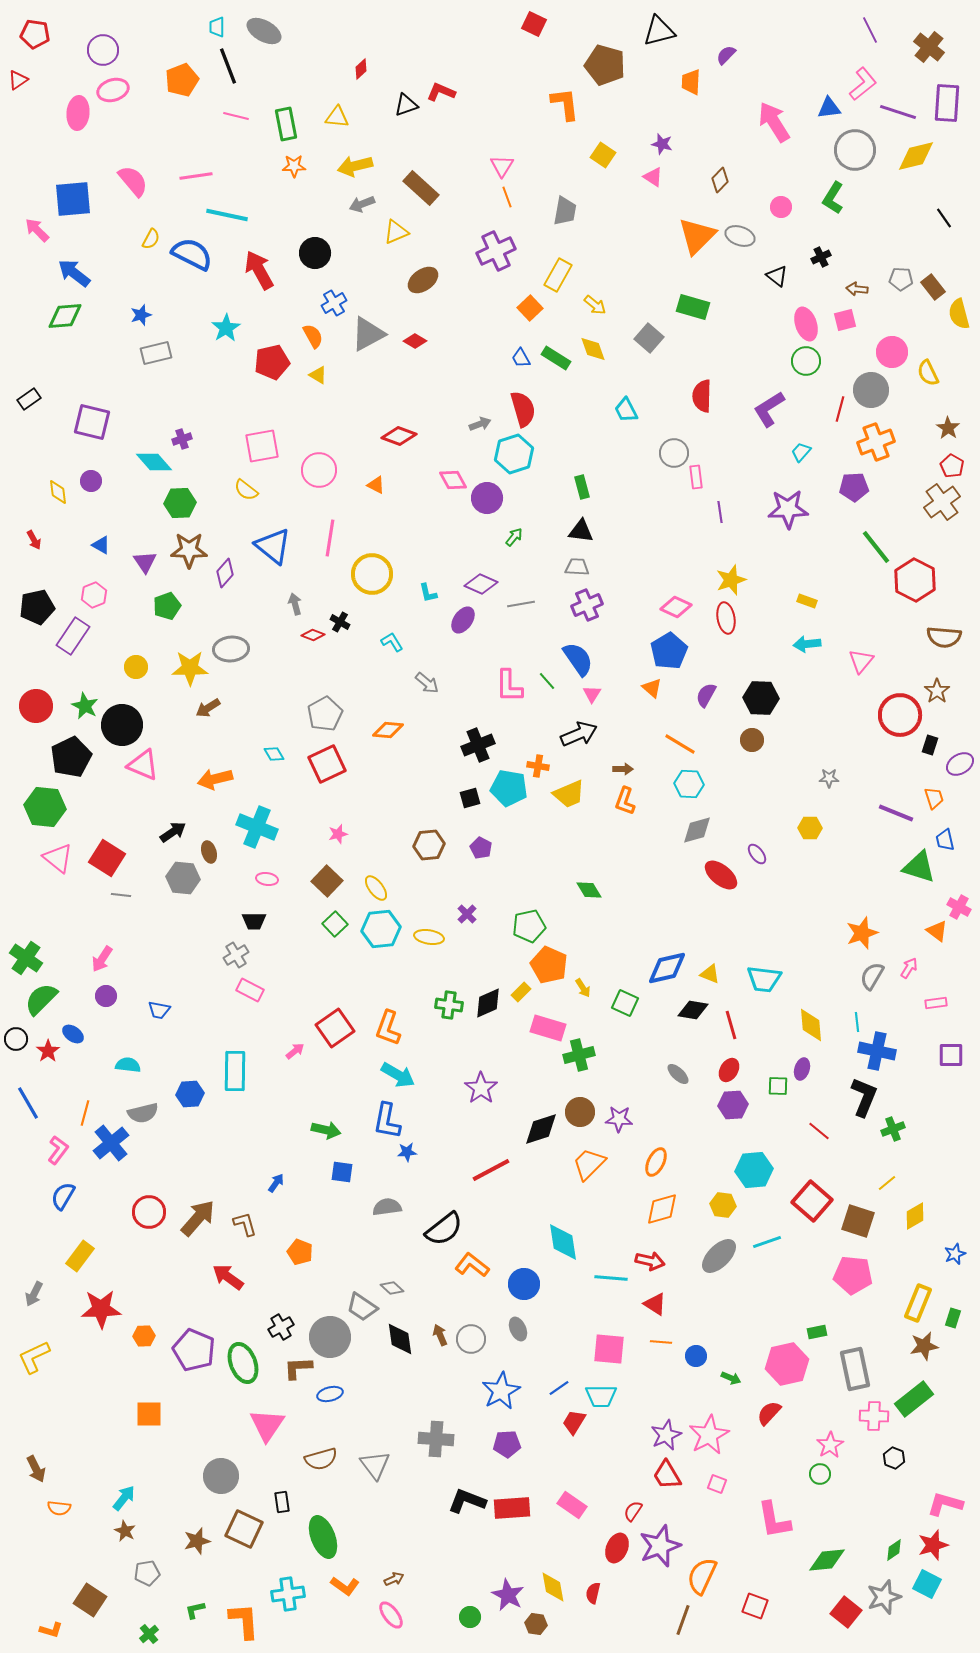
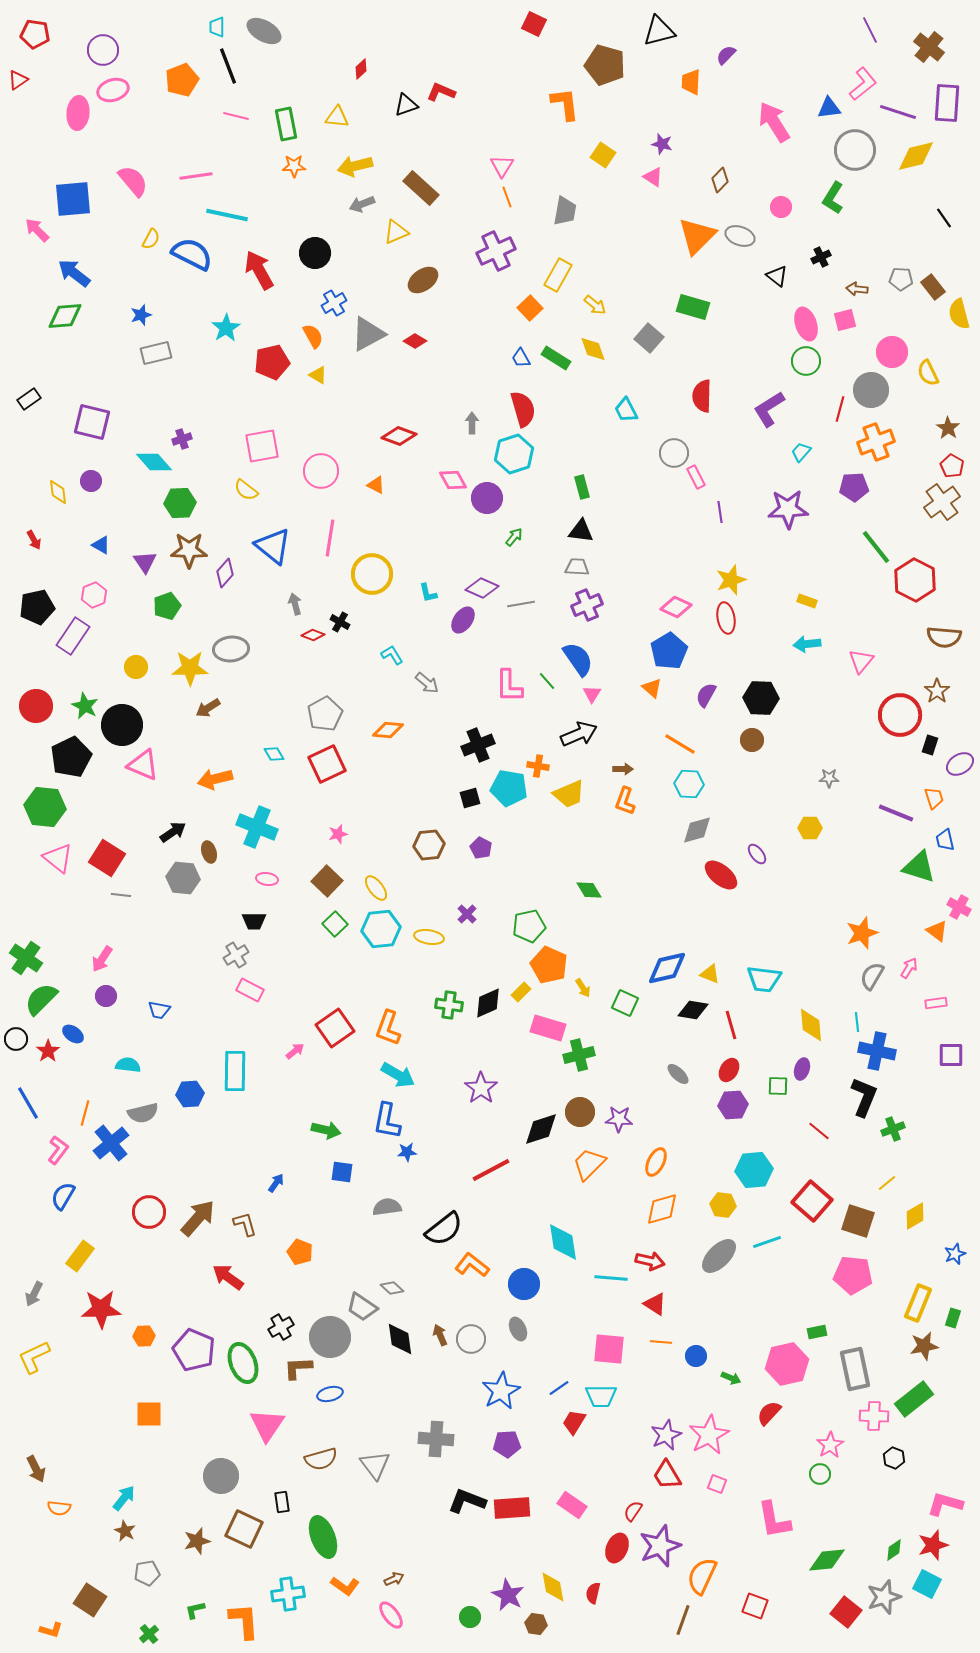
gray arrow at (480, 424): moved 8 px left, 1 px up; rotated 70 degrees counterclockwise
pink circle at (319, 470): moved 2 px right, 1 px down
pink rectangle at (696, 477): rotated 20 degrees counterclockwise
purple diamond at (481, 584): moved 1 px right, 4 px down
cyan L-shape at (392, 642): moved 13 px down
